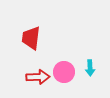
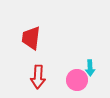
pink circle: moved 13 px right, 8 px down
red arrow: rotated 95 degrees clockwise
